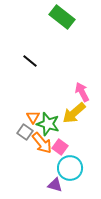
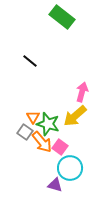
pink arrow: rotated 42 degrees clockwise
yellow arrow: moved 1 px right, 3 px down
orange arrow: moved 1 px up
